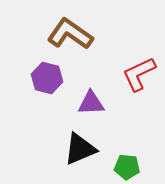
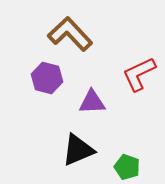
brown L-shape: rotated 12 degrees clockwise
purple triangle: moved 1 px right, 1 px up
black triangle: moved 2 px left, 1 px down
green pentagon: rotated 15 degrees clockwise
